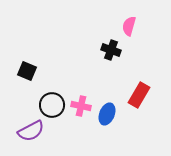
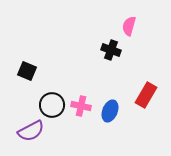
red rectangle: moved 7 px right
blue ellipse: moved 3 px right, 3 px up
